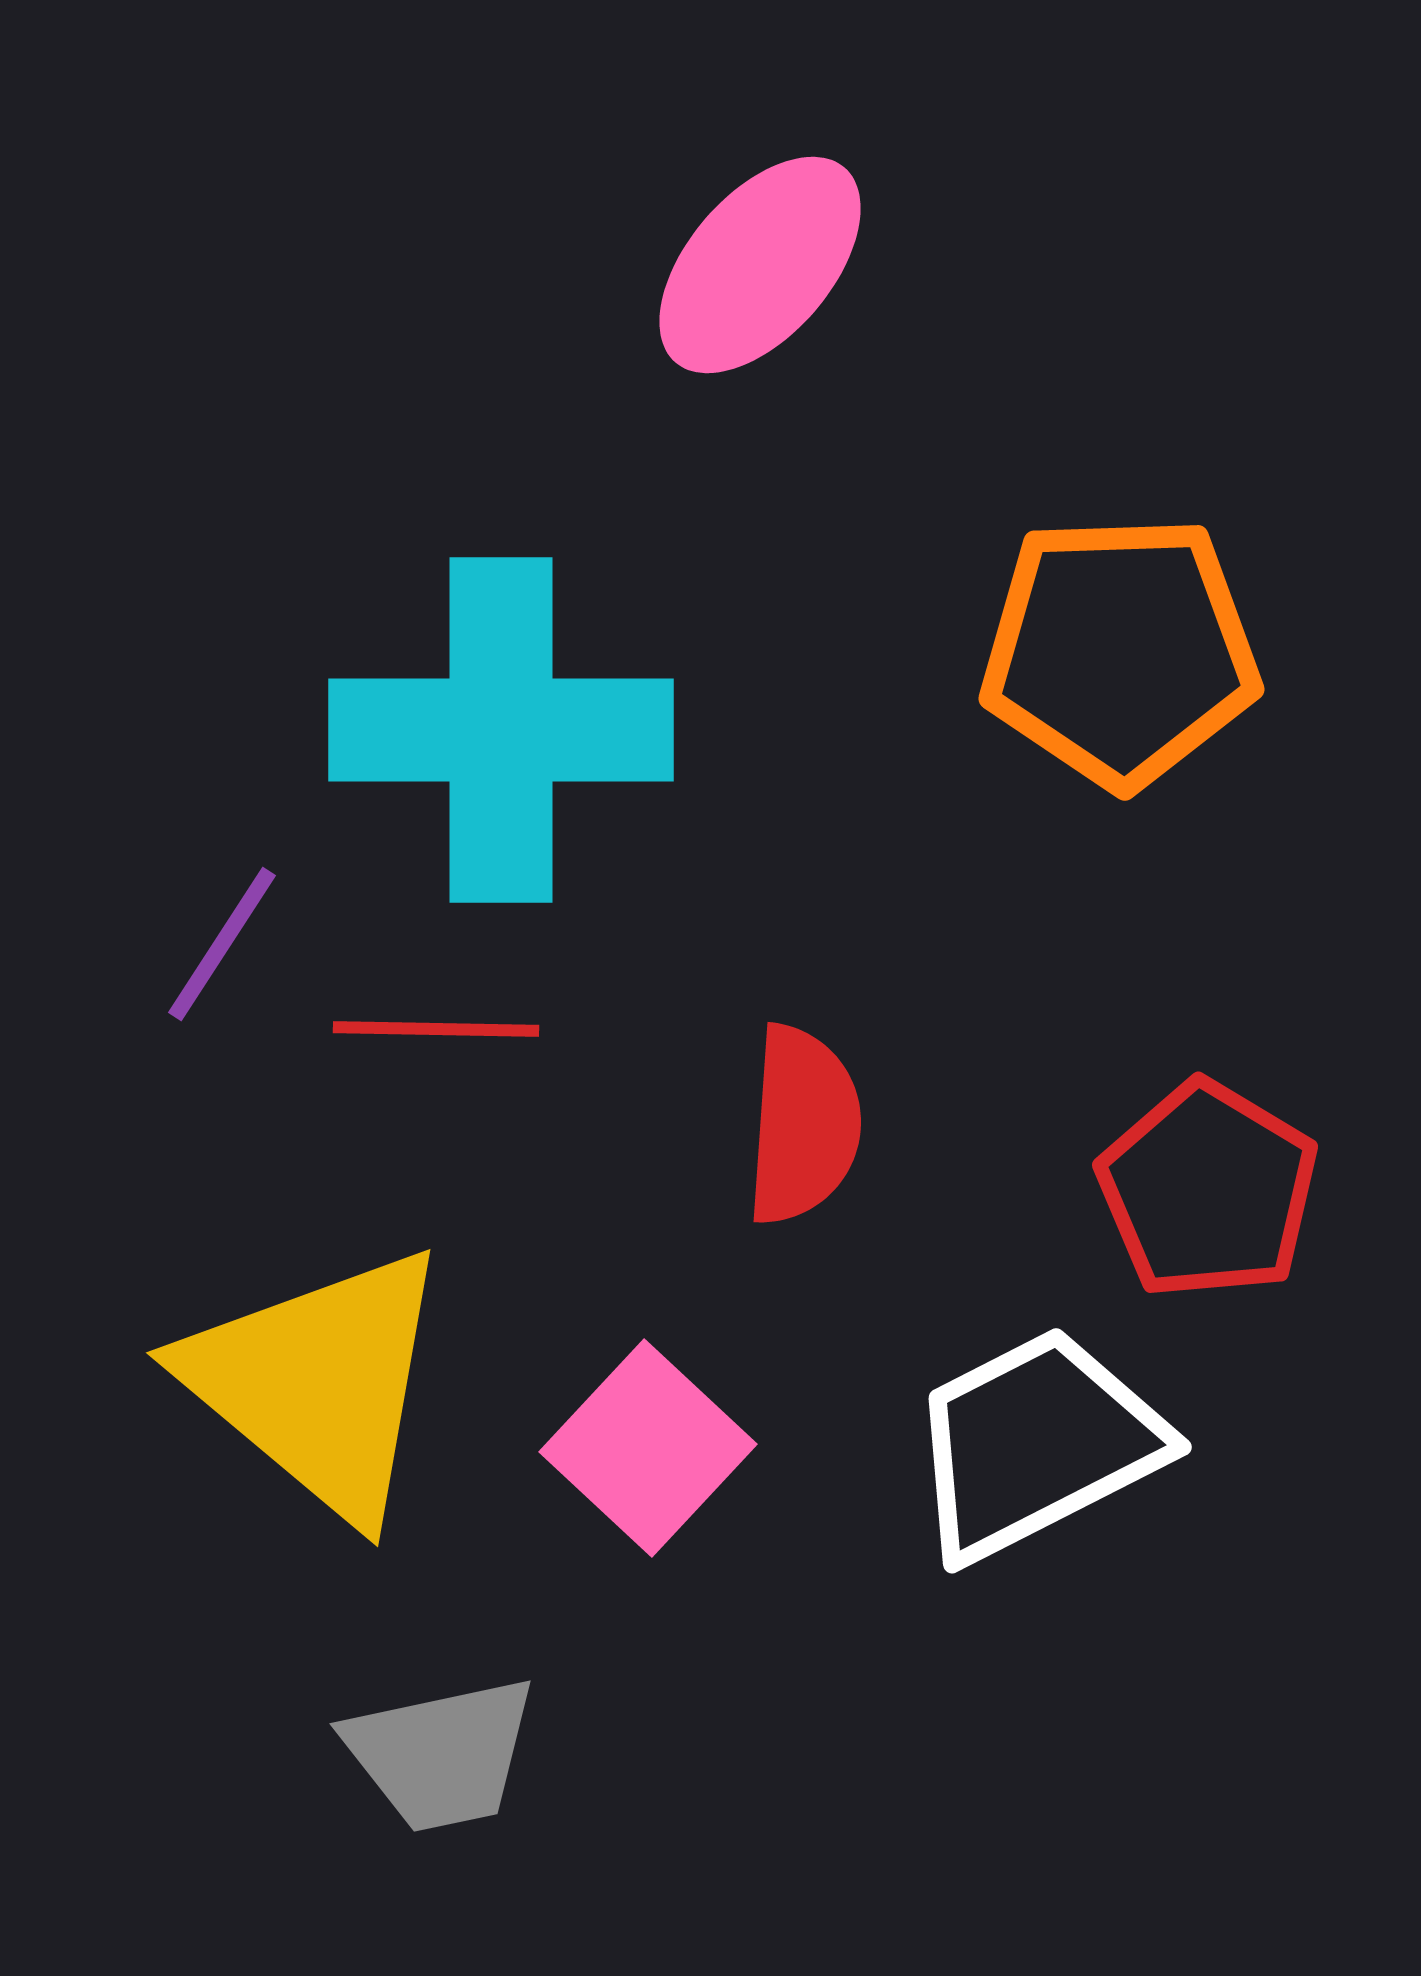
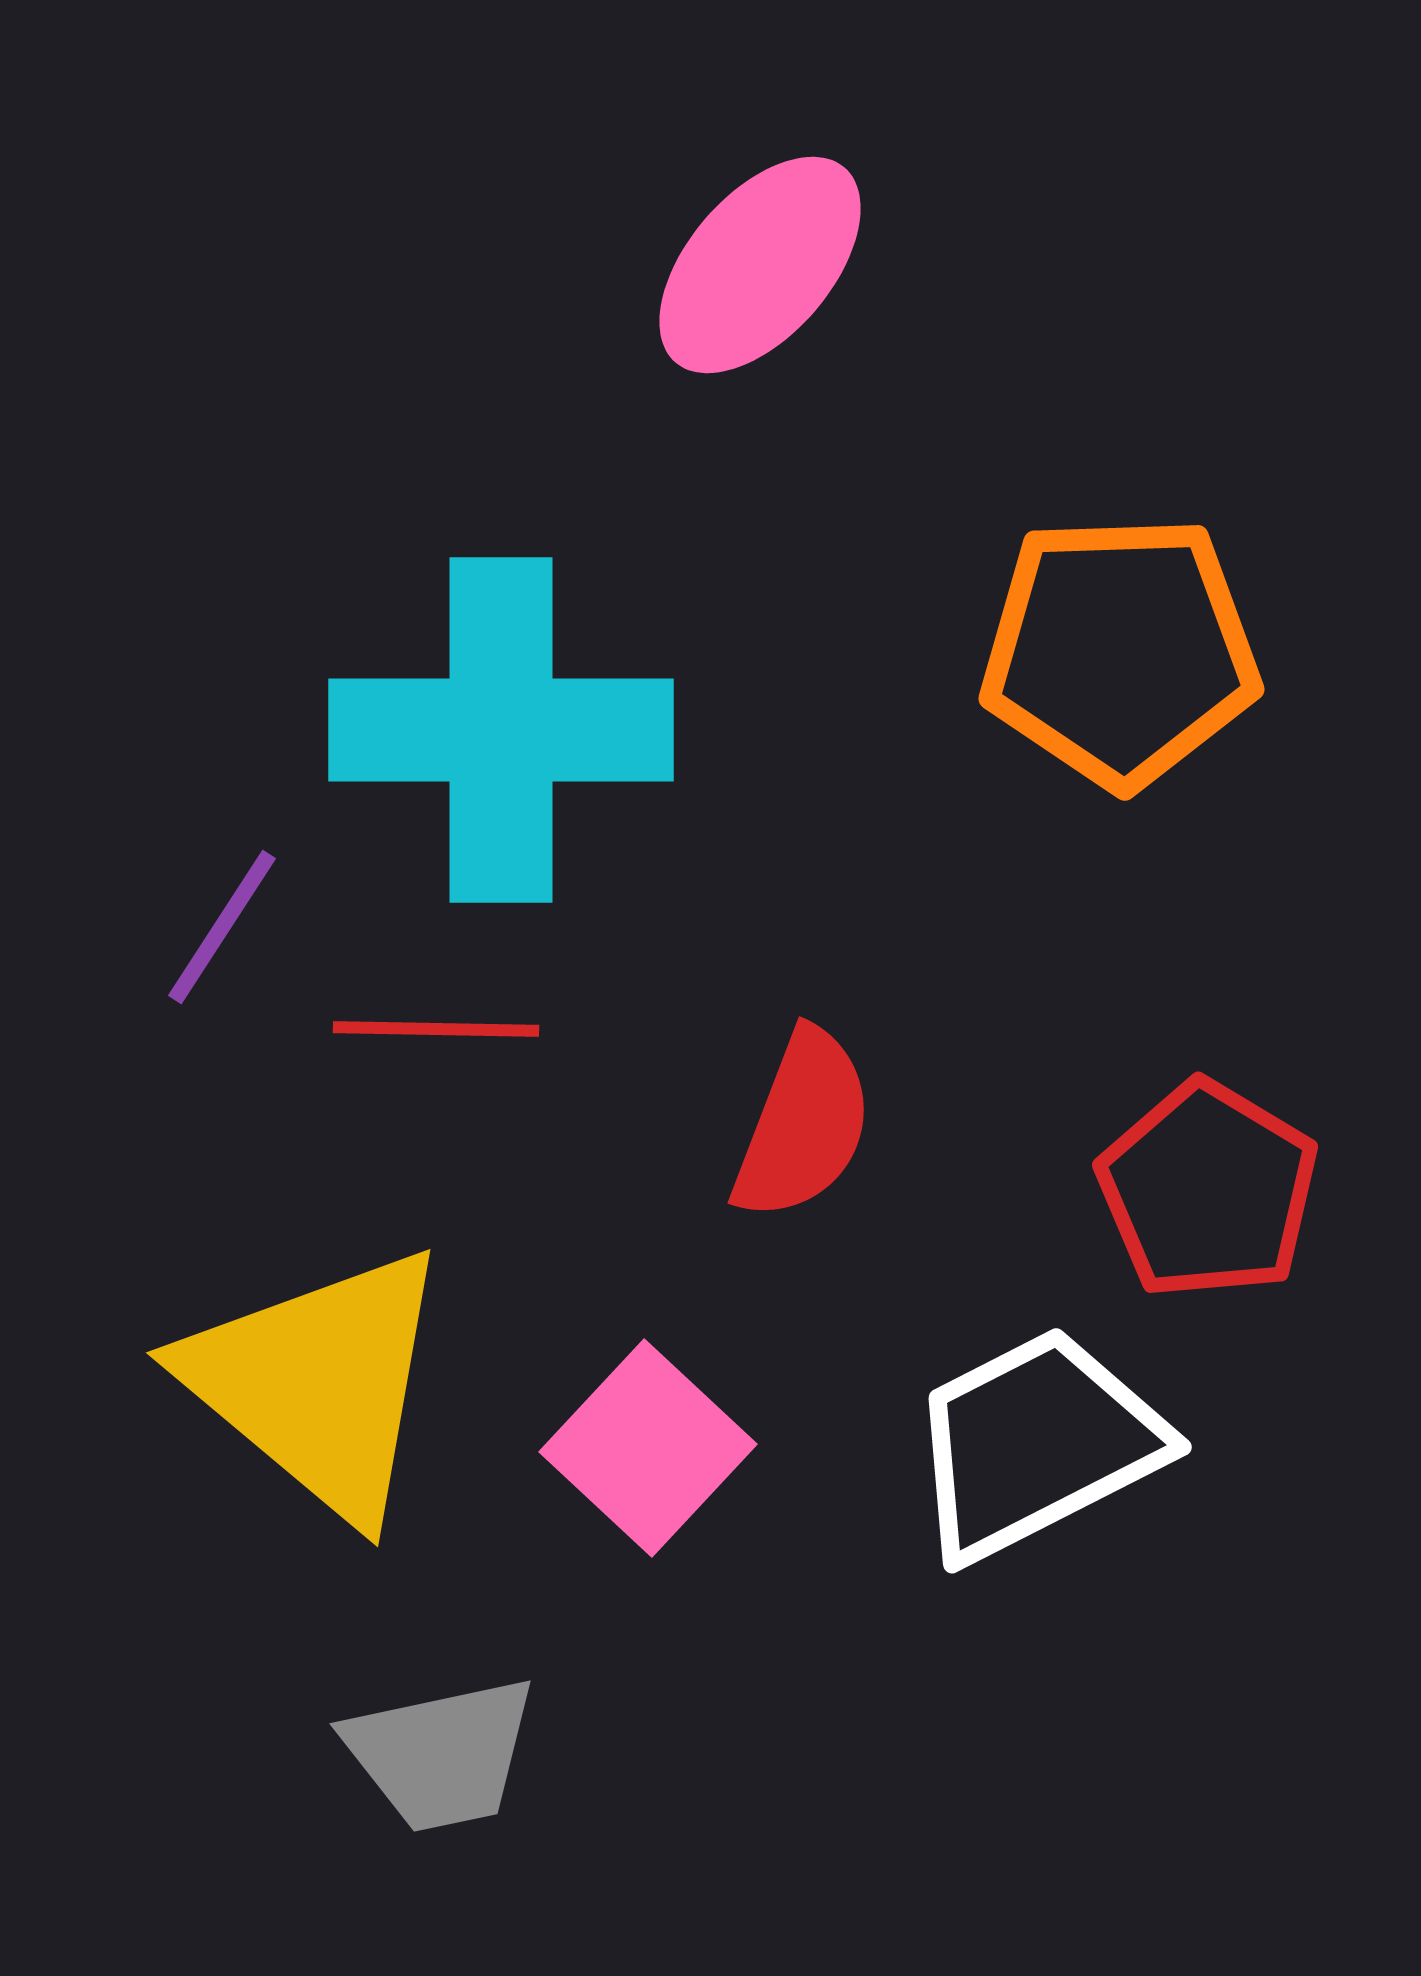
purple line: moved 17 px up
red semicircle: rotated 17 degrees clockwise
